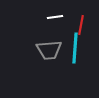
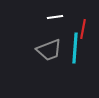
red line: moved 2 px right, 4 px down
gray trapezoid: rotated 16 degrees counterclockwise
